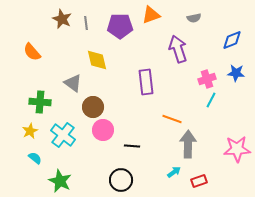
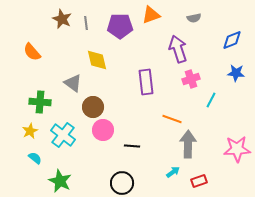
pink cross: moved 16 px left
cyan arrow: moved 1 px left
black circle: moved 1 px right, 3 px down
